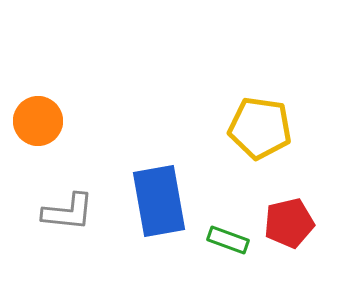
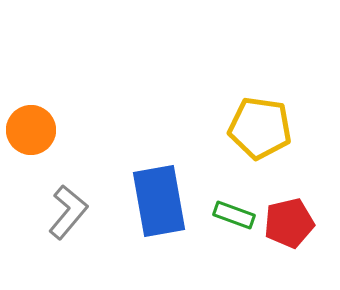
orange circle: moved 7 px left, 9 px down
gray L-shape: rotated 56 degrees counterclockwise
green rectangle: moved 6 px right, 25 px up
